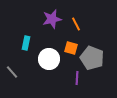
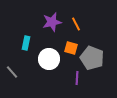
purple star: moved 3 px down
